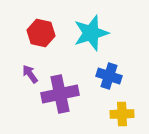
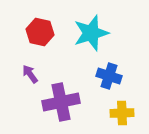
red hexagon: moved 1 px left, 1 px up
purple cross: moved 1 px right, 8 px down
yellow cross: moved 1 px up
